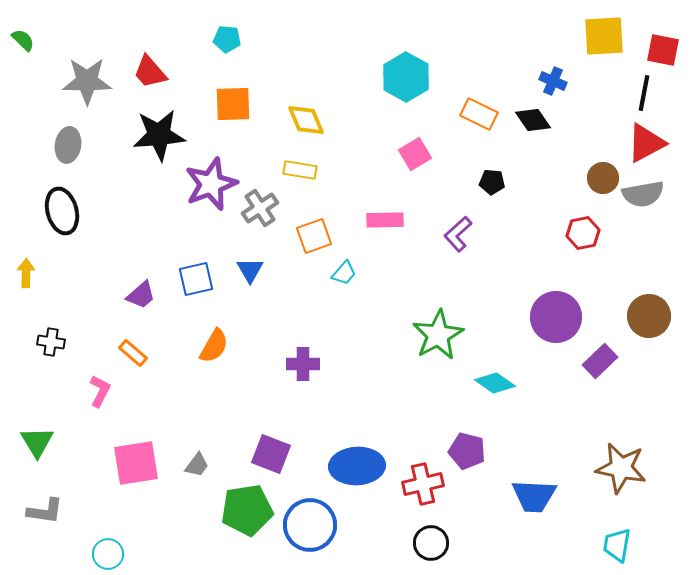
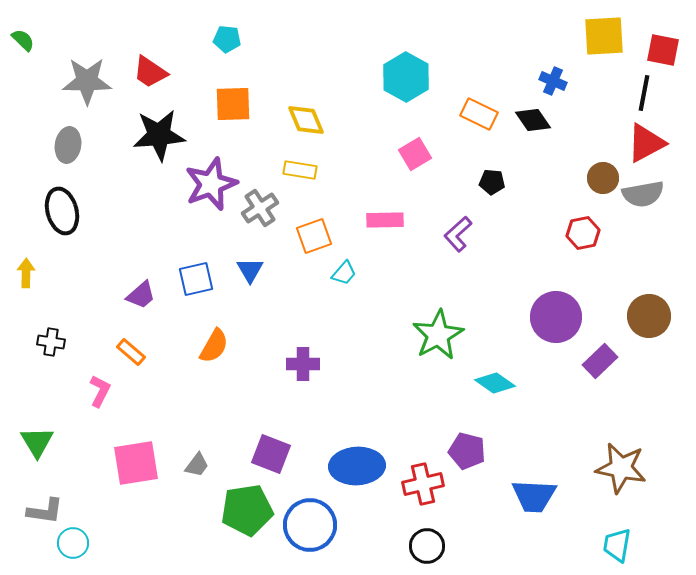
red trapezoid at (150, 72): rotated 15 degrees counterclockwise
orange rectangle at (133, 353): moved 2 px left, 1 px up
black circle at (431, 543): moved 4 px left, 3 px down
cyan circle at (108, 554): moved 35 px left, 11 px up
